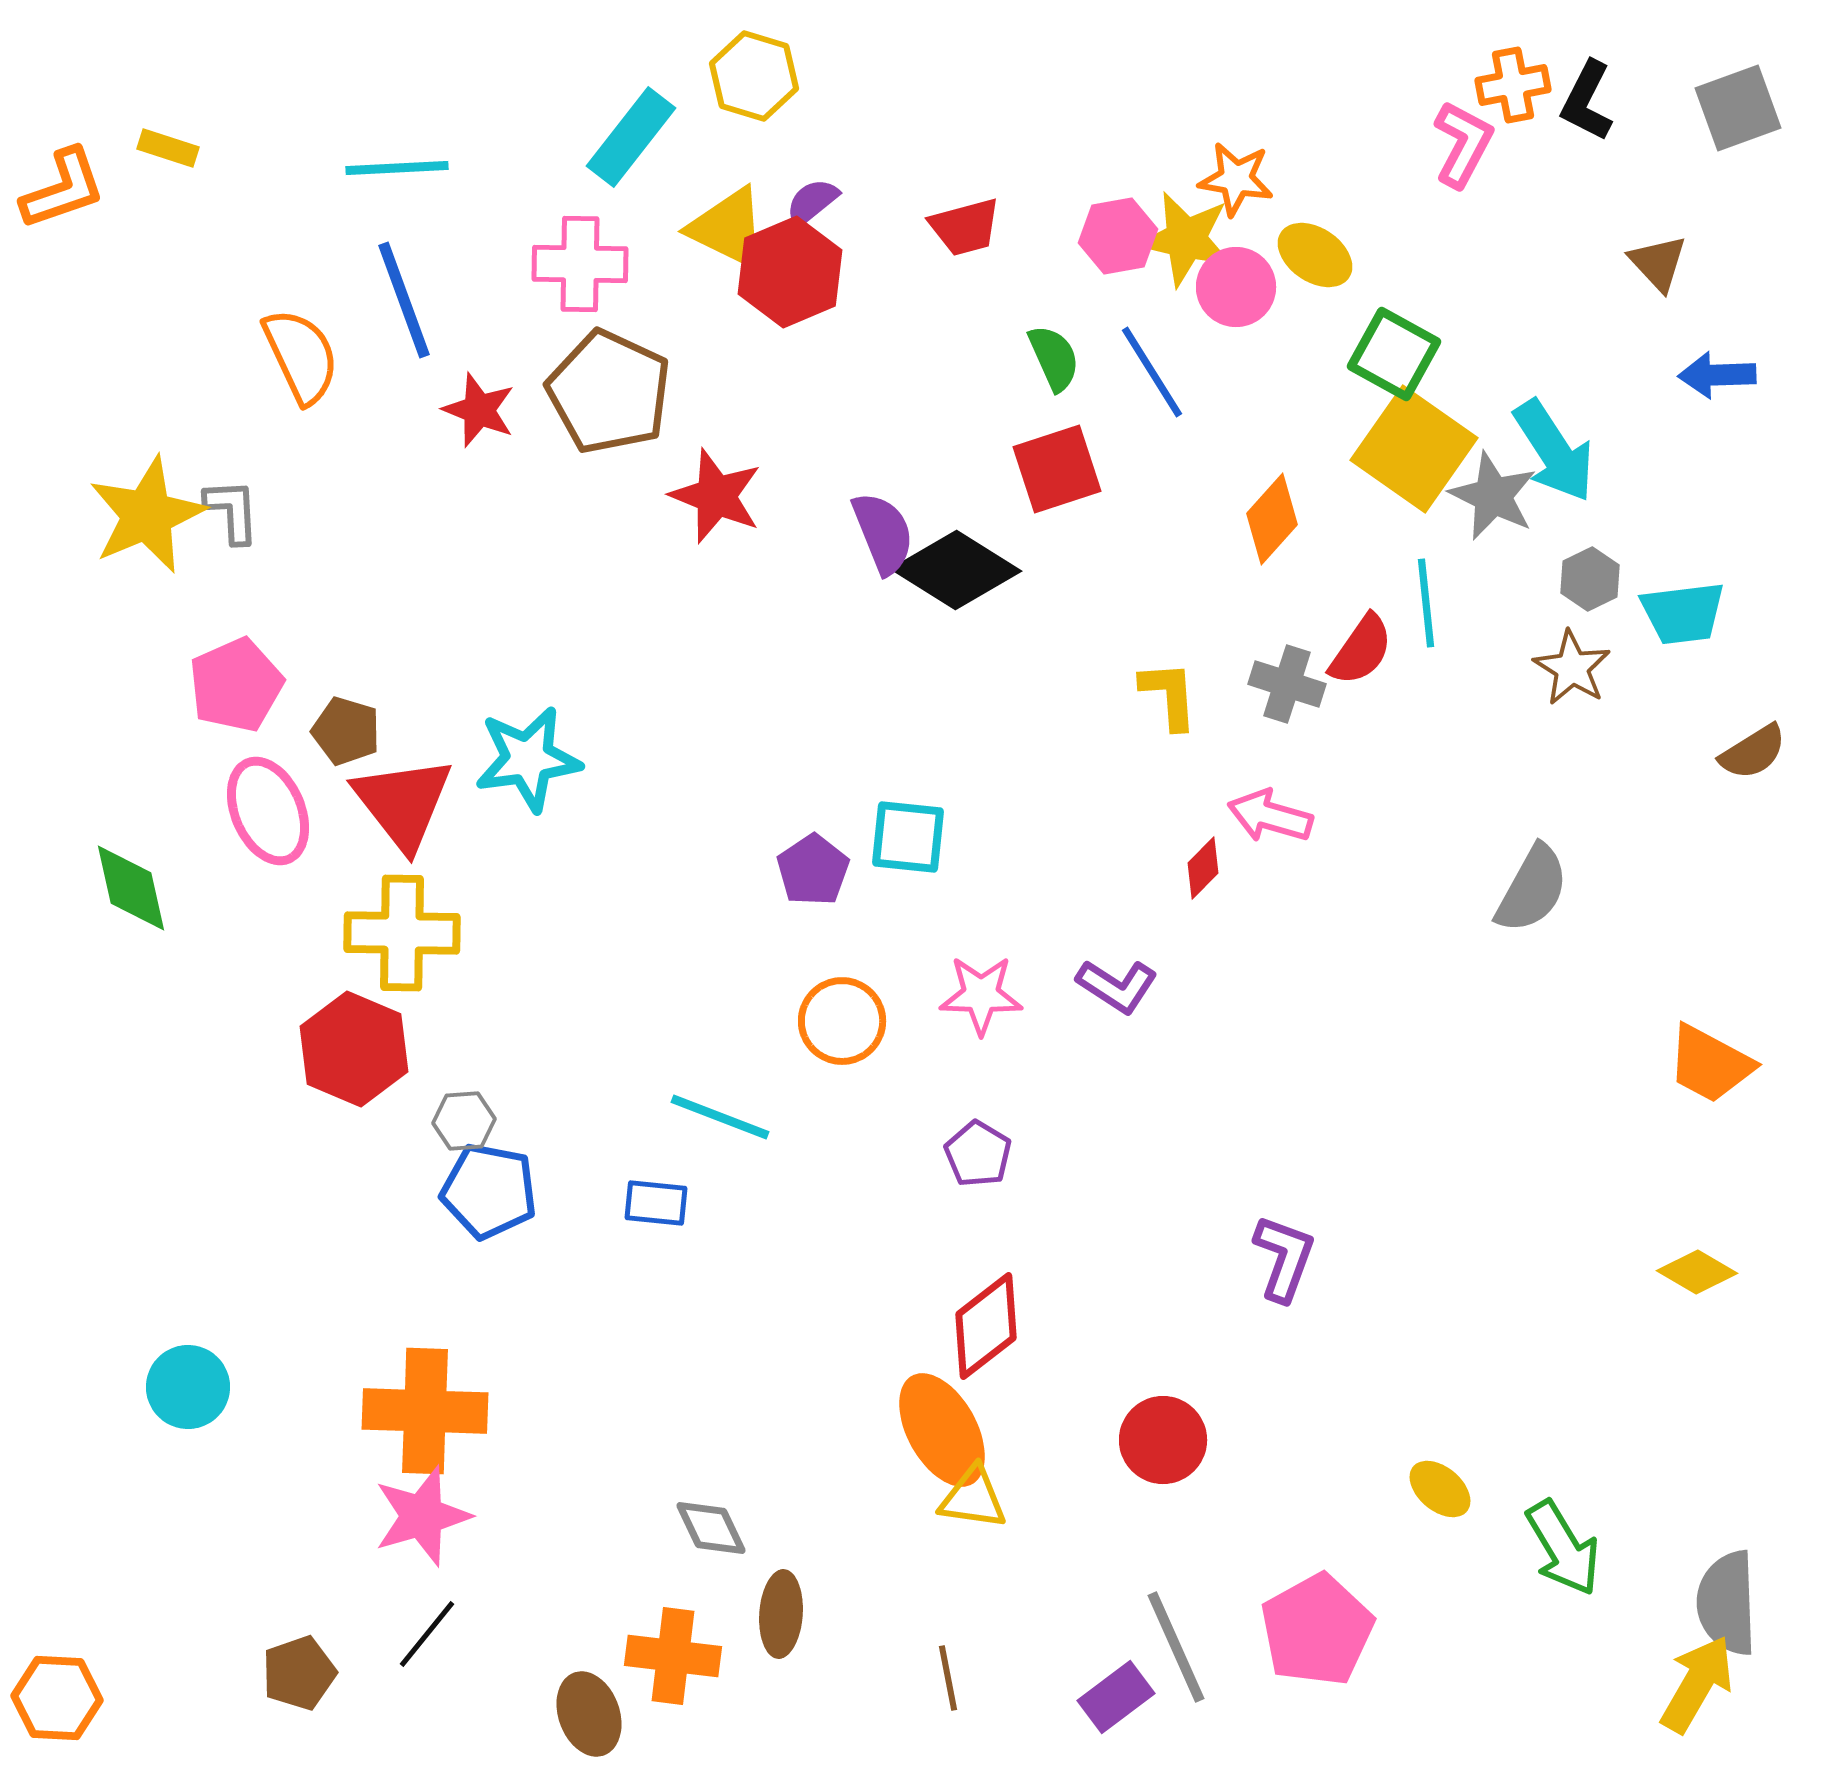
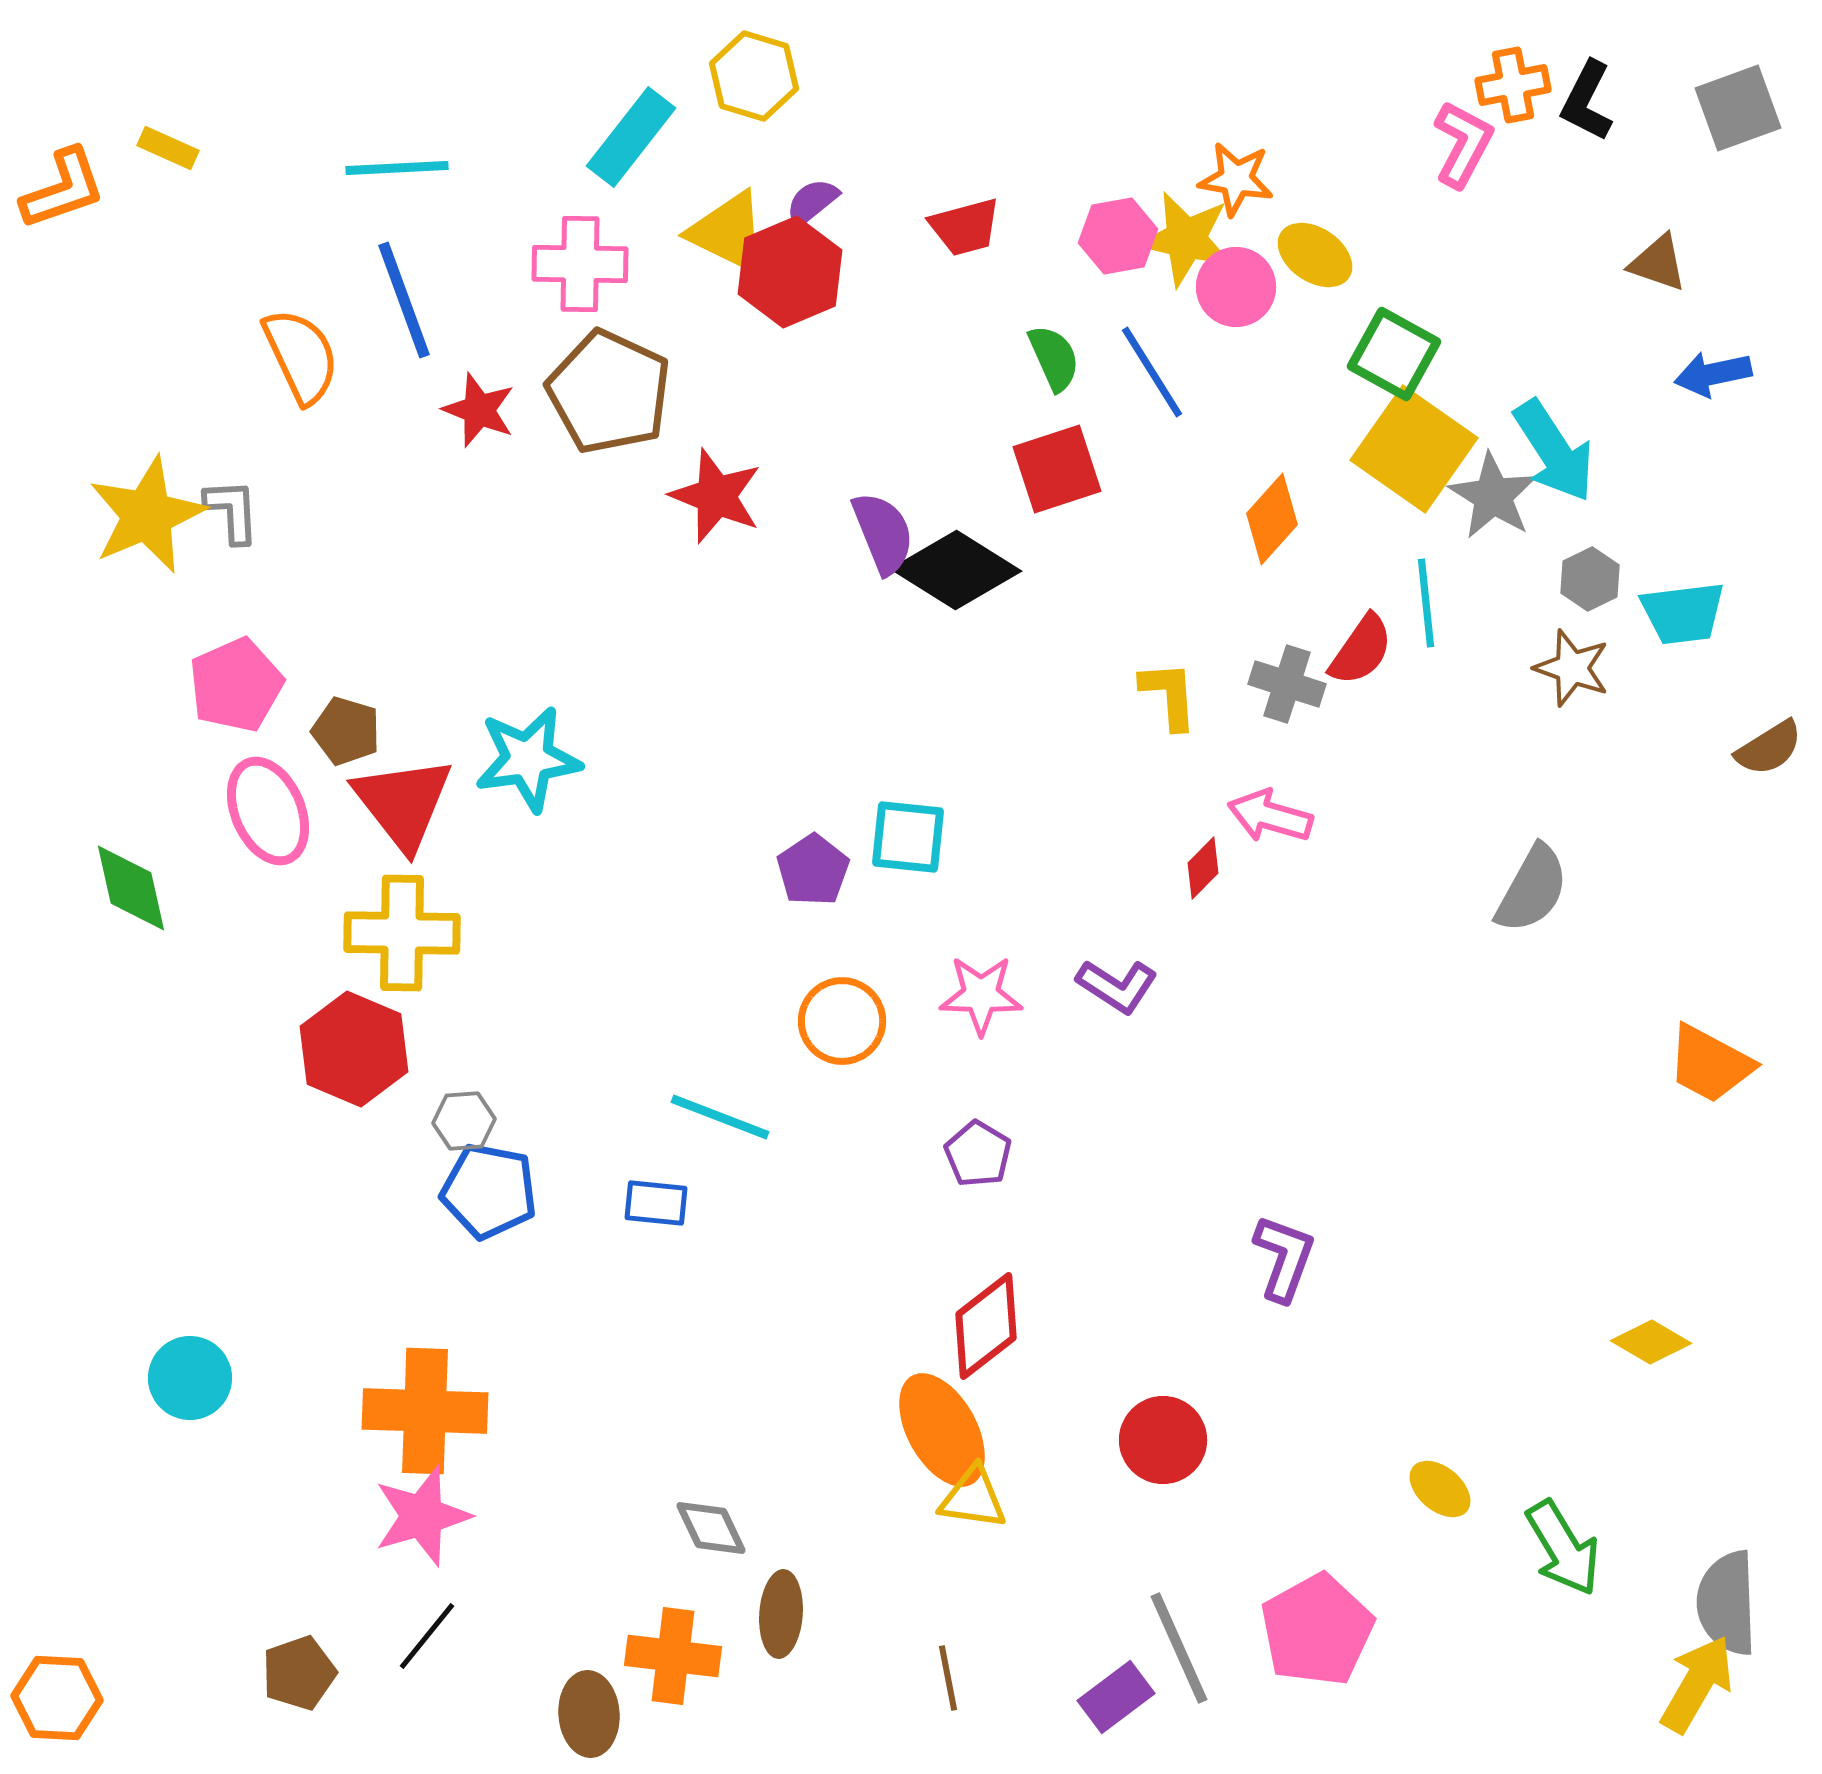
yellow rectangle at (168, 148): rotated 6 degrees clockwise
yellow triangle at (728, 228): moved 4 px down
brown triangle at (1658, 263): rotated 28 degrees counterclockwise
blue arrow at (1717, 375): moved 4 px left, 1 px up; rotated 10 degrees counterclockwise
gray star at (1493, 496): rotated 6 degrees clockwise
brown star at (1572, 668): rotated 12 degrees counterclockwise
brown semicircle at (1753, 752): moved 16 px right, 4 px up
yellow diamond at (1697, 1272): moved 46 px left, 70 px down
cyan circle at (188, 1387): moved 2 px right, 9 px up
black line at (427, 1634): moved 2 px down
gray line at (1176, 1647): moved 3 px right, 1 px down
brown ellipse at (589, 1714): rotated 16 degrees clockwise
